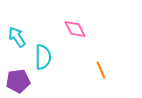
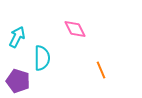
cyan arrow: rotated 60 degrees clockwise
cyan semicircle: moved 1 px left, 1 px down
purple pentagon: rotated 25 degrees clockwise
